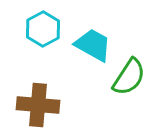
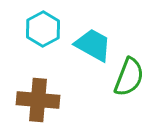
green semicircle: rotated 12 degrees counterclockwise
brown cross: moved 5 px up
